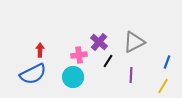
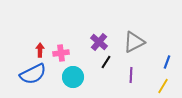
pink cross: moved 18 px left, 2 px up
black line: moved 2 px left, 1 px down
